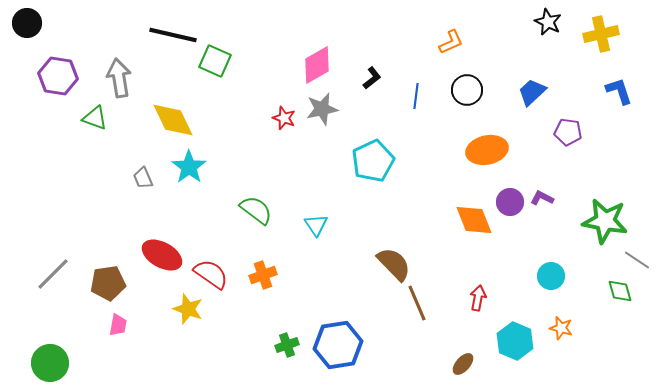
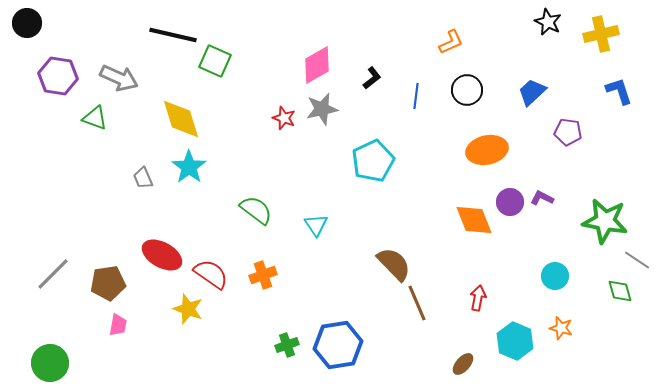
gray arrow at (119, 78): rotated 123 degrees clockwise
yellow diamond at (173, 120): moved 8 px right, 1 px up; rotated 9 degrees clockwise
cyan circle at (551, 276): moved 4 px right
